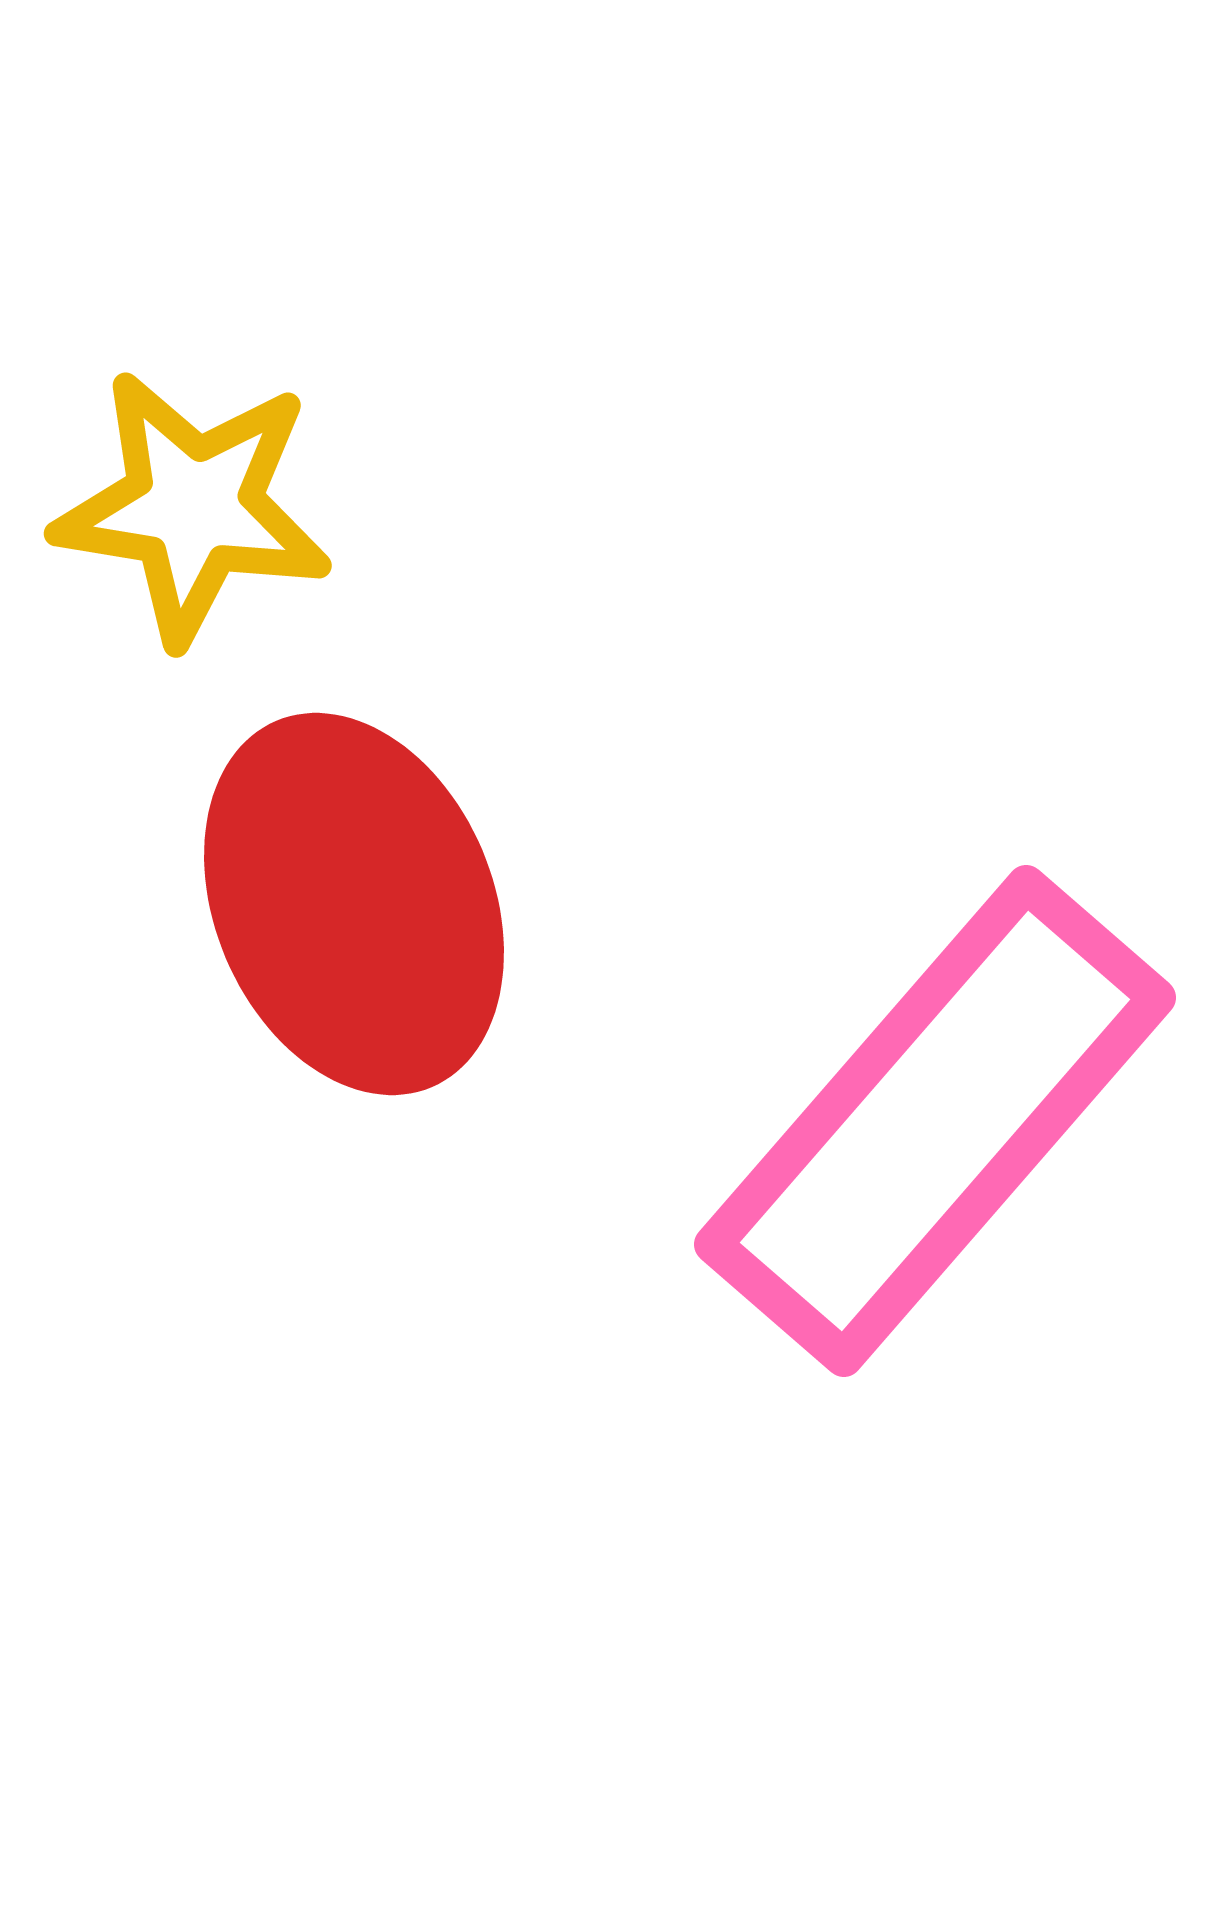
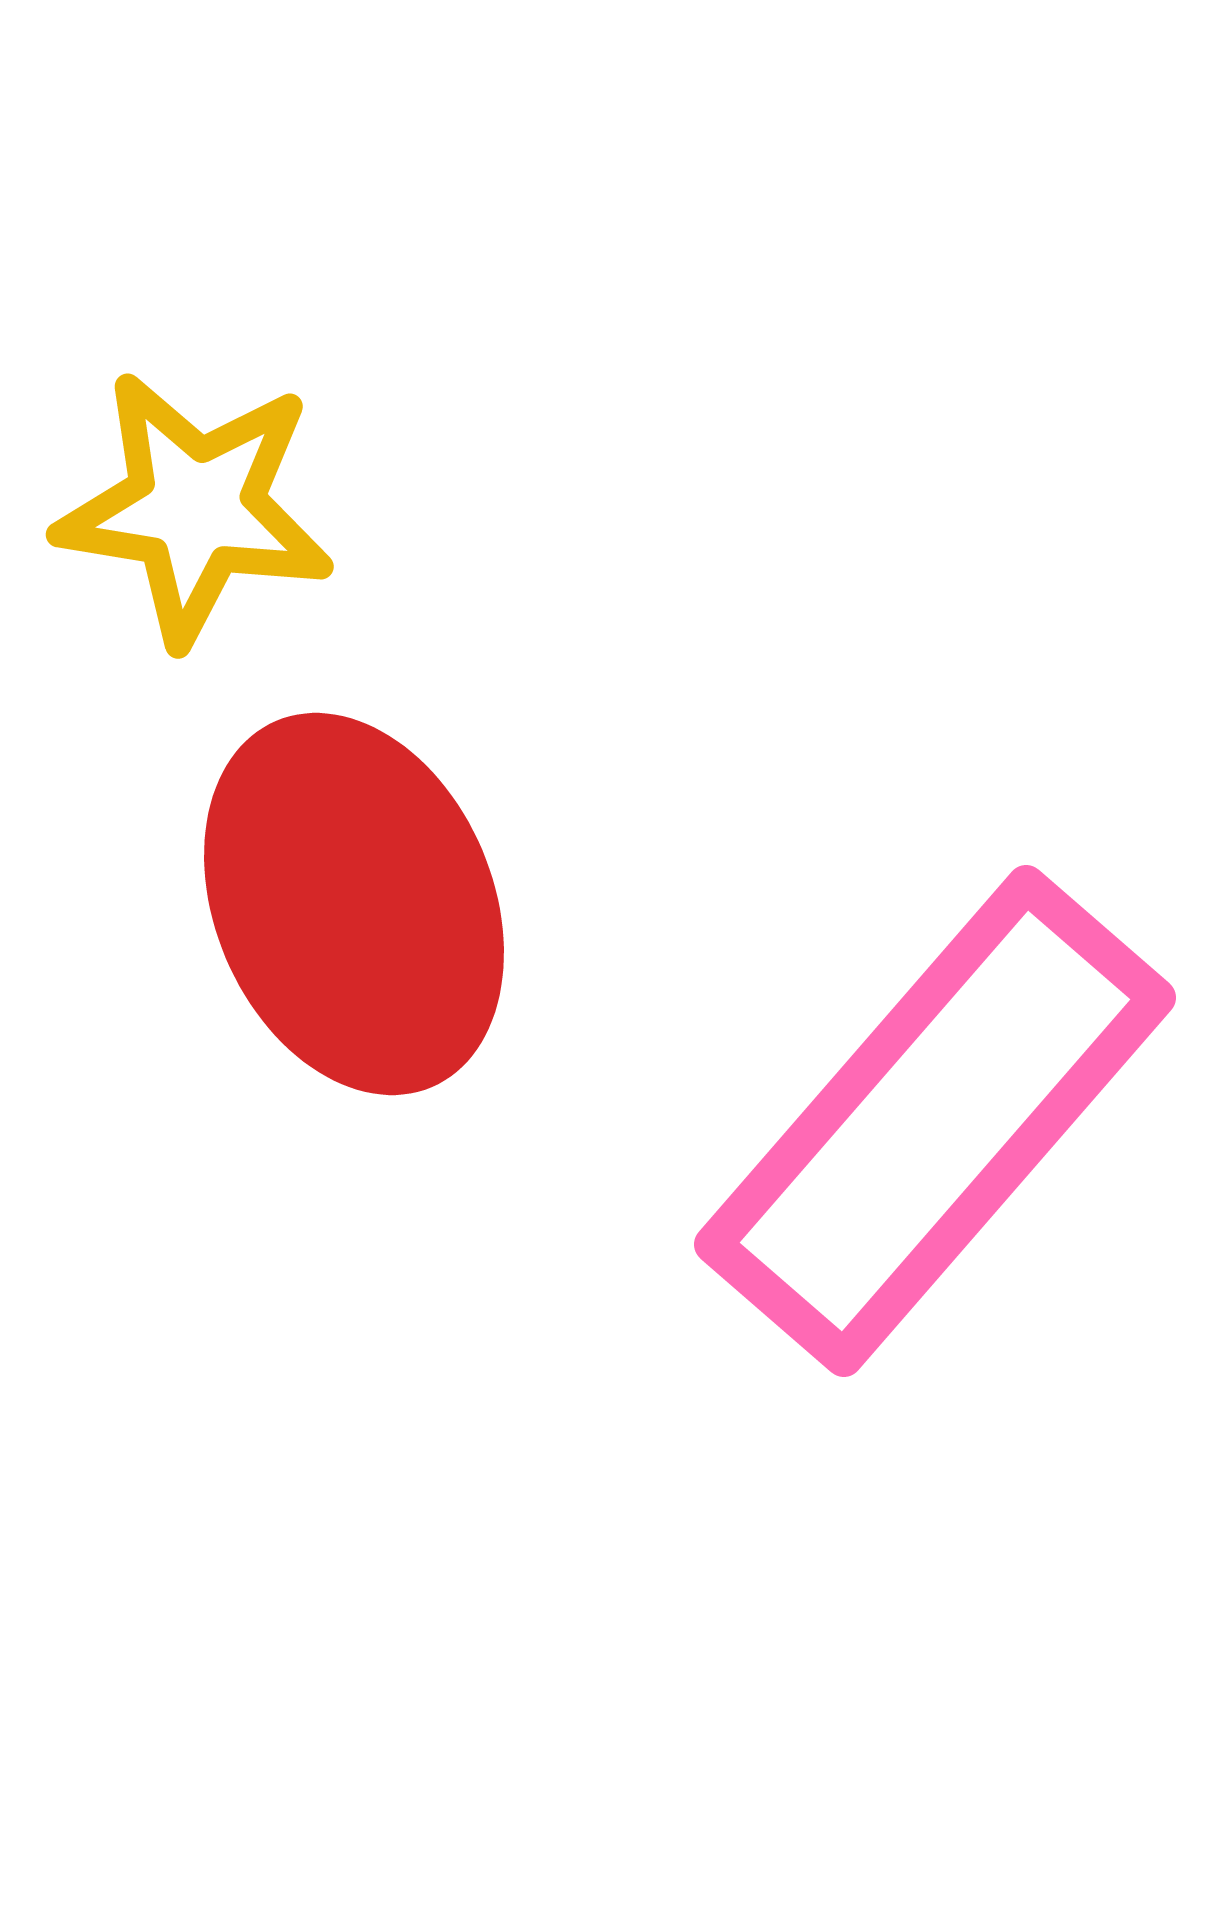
yellow star: moved 2 px right, 1 px down
